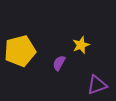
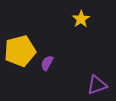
yellow star: moved 26 px up; rotated 12 degrees counterclockwise
purple semicircle: moved 12 px left
